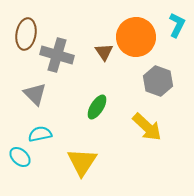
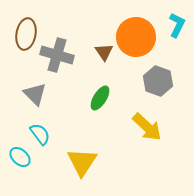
green ellipse: moved 3 px right, 9 px up
cyan semicircle: rotated 65 degrees clockwise
